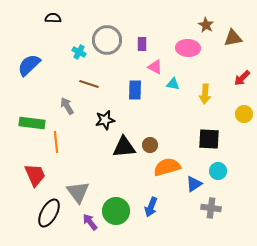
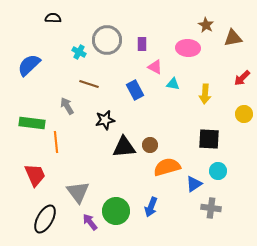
blue rectangle: rotated 30 degrees counterclockwise
black ellipse: moved 4 px left, 6 px down
